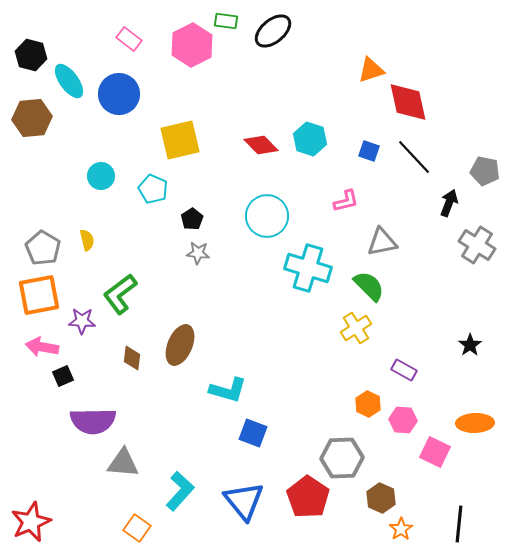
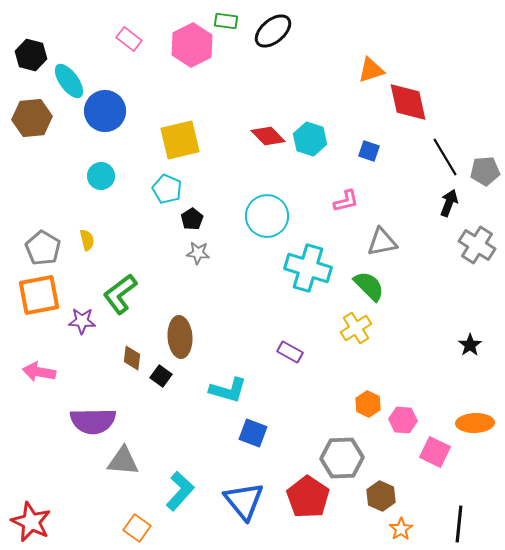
blue circle at (119, 94): moved 14 px left, 17 px down
red diamond at (261, 145): moved 7 px right, 9 px up
black line at (414, 157): moved 31 px right; rotated 12 degrees clockwise
gray pentagon at (485, 171): rotated 16 degrees counterclockwise
cyan pentagon at (153, 189): moved 14 px right
brown ellipse at (180, 345): moved 8 px up; rotated 27 degrees counterclockwise
pink arrow at (42, 347): moved 3 px left, 25 px down
purple rectangle at (404, 370): moved 114 px left, 18 px up
black square at (63, 376): moved 98 px right; rotated 30 degrees counterclockwise
gray triangle at (123, 463): moved 2 px up
brown hexagon at (381, 498): moved 2 px up
red star at (31, 522): rotated 24 degrees counterclockwise
